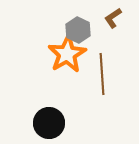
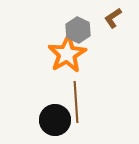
brown line: moved 26 px left, 28 px down
black circle: moved 6 px right, 3 px up
